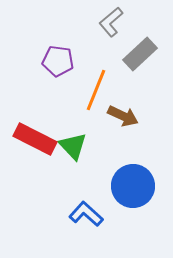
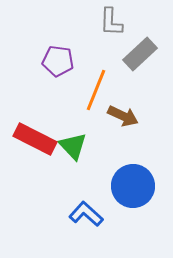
gray L-shape: rotated 48 degrees counterclockwise
